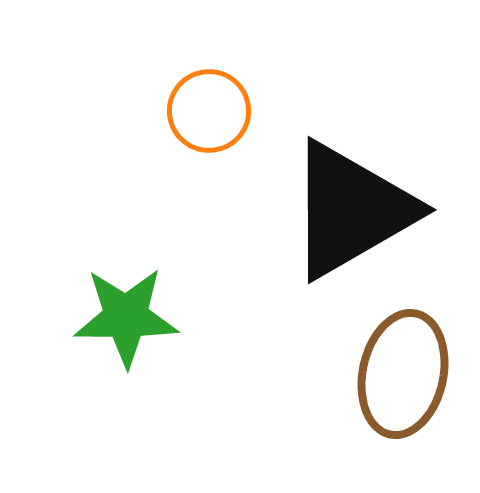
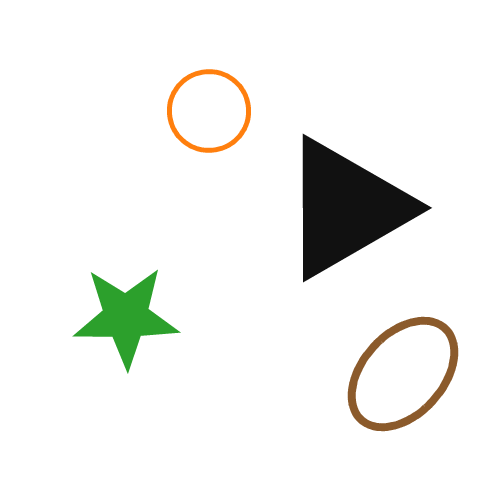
black triangle: moved 5 px left, 2 px up
brown ellipse: rotated 30 degrees clockwise
